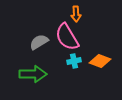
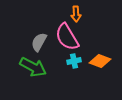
gray semicircle: rotated 30 degrees counterclockwise
green arrow: moved 7 px up; rotated 28 degrees clockwise
